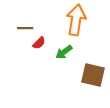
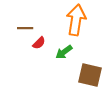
brown square: moved 3 px left
